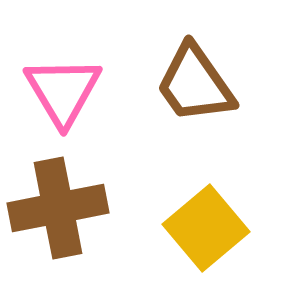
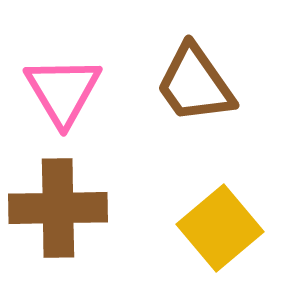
brown cross: rotated 10 degrees clockwise
yellow square: moved 14 px right
